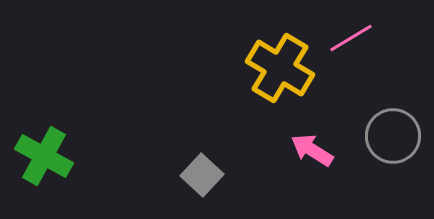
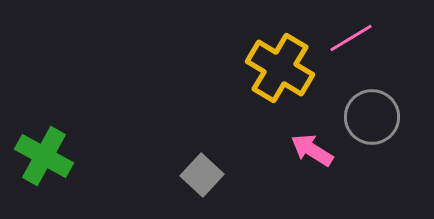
gray circle: moved 21 px left, 19 px up
